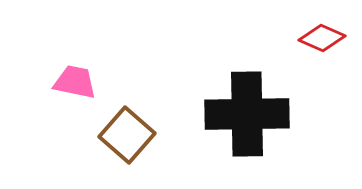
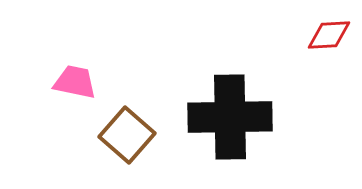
red diamond: moved 7 px right, 3 px up; rotated 27 degrees counterclockwise
black cross: moved 17 px left, 3 px down
